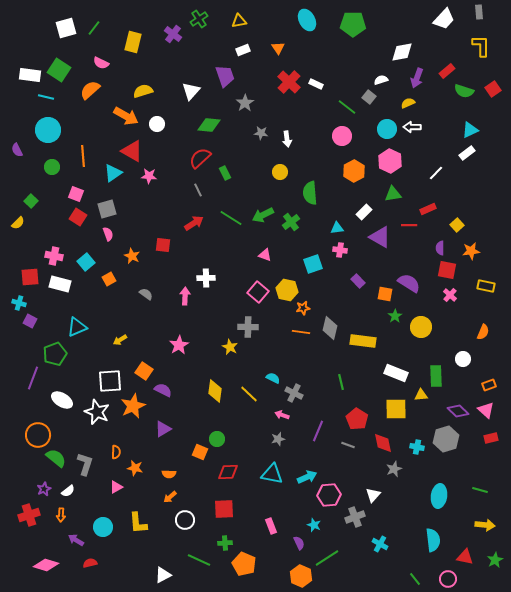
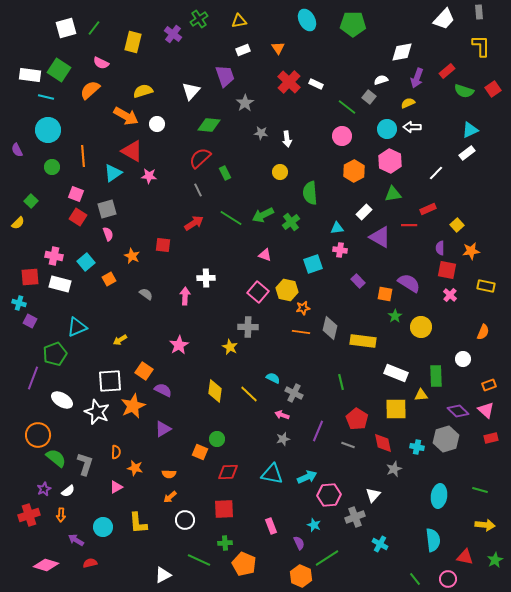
gray star at (278, 439): moved 5 px right
